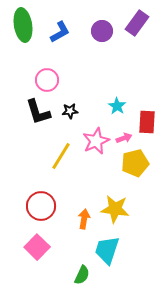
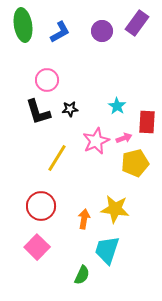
black star: moved 2 px up
yellow line: moved 4 px left, 2 px down
